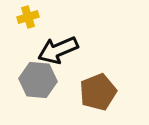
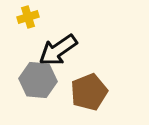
black arrow: rotated 12 degrees counterclockwise
brown pentagon: moved 9 px left
